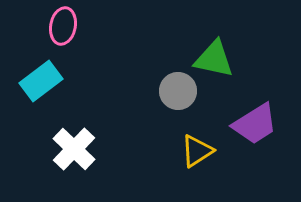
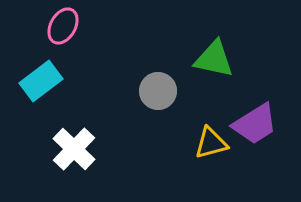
pink ellipse: rotated 18 degrees clockwise
gray circle: moved 20 px left
yellow triangle: moved 14 px right, 8 px up; rotated 18 degrees clockwise
